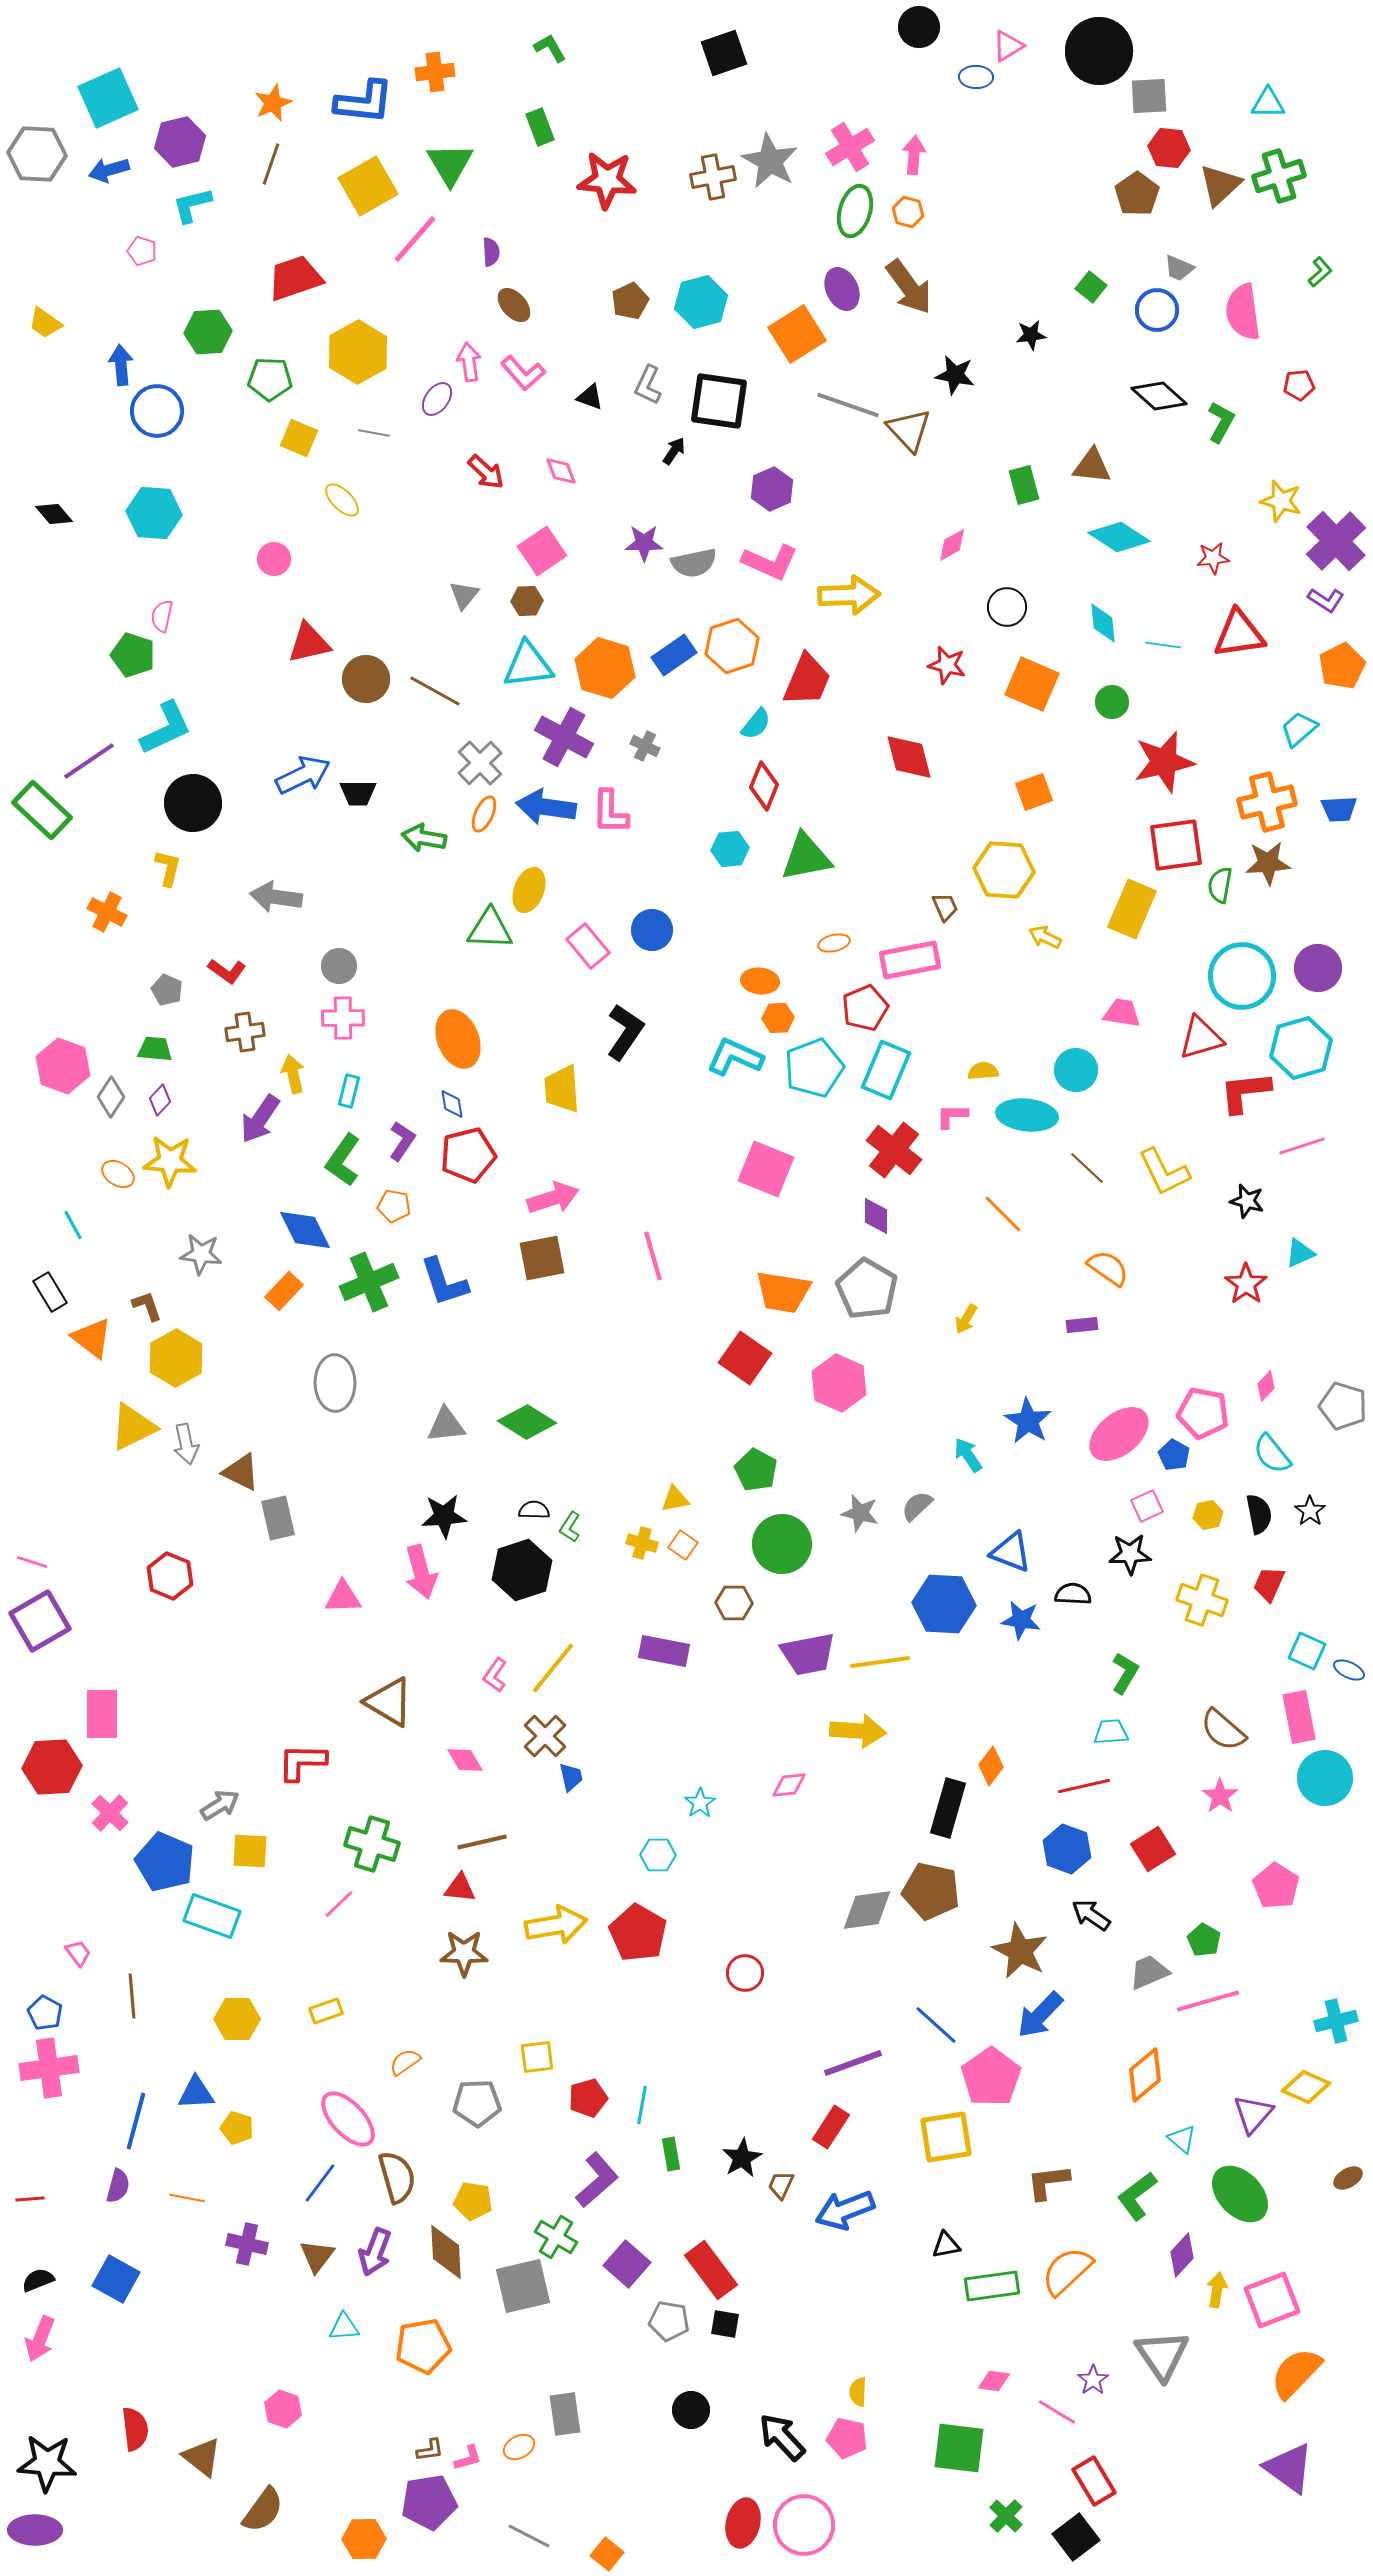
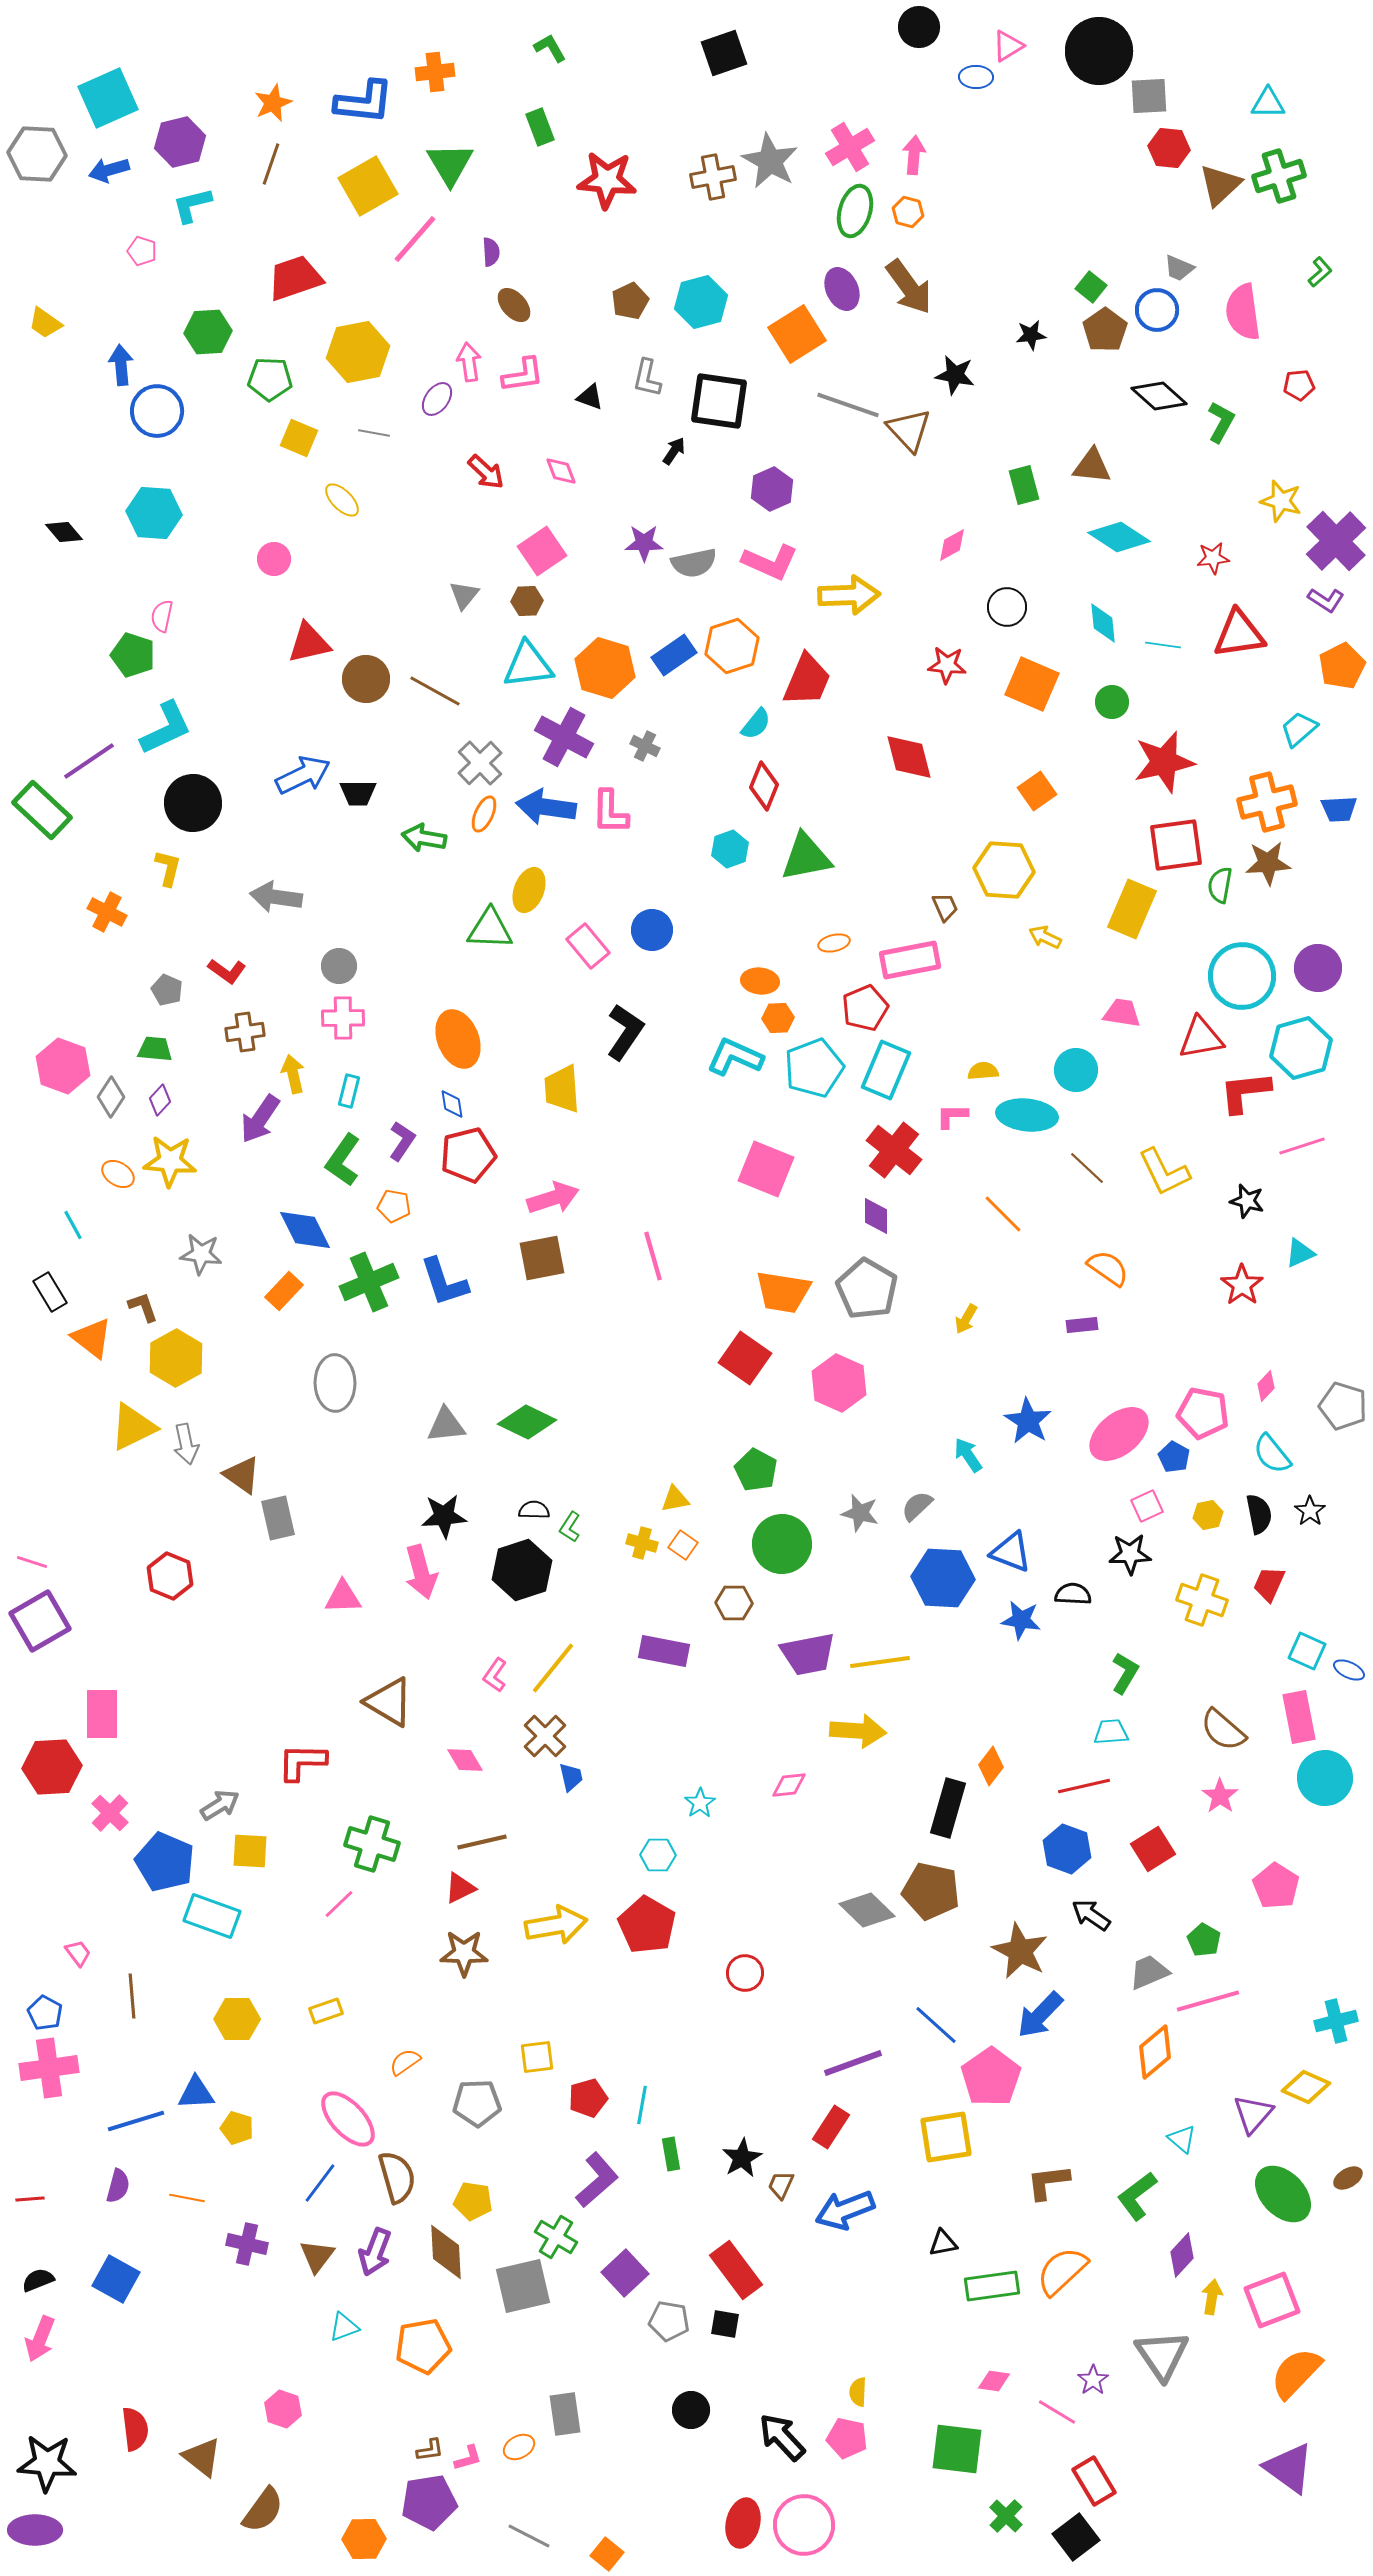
brown pentagon at (1137, 194): moved 32 px left, 136 px down
yellow hexagon at (358, 352): rotated 18 degrees clockwise
pink L-shape at (523, 373): moved 2 px down; rotated 57 degrees counterclockwise
gray L-shape at (648, 385): moved 1 px left, 7 px up; rotated 12 degrees counterclockwise
black diamond at (54, 514): moved 10 px right, 18 px down
red star at (947, 665): rotated 9 degrees counterclockwise
orange square at (1034, 792): moved 3 px right, 1 px up; rotated 15 degrees counterclockwise
cyan hexagon at (730, 849): rotated 15 degrees counterclockwise
red triangle at (1201, 1038): rotated 6 degrees clockwise
red star at (1246, 1284): moved 4 px left, 1 px down
brown L-shape at (147, 1306): moved 4 px left, 1 px down
green diamond at (527, 1422): rotated 6 degrees counterclockwise
blue pentagon at (1174, 1455): moved 2 px down
brown triangle at (241, 1472): moved 1 px right, 3 px down; rotated 9 degrees clockwise
blue hexagon at (944, 1604): moved 1 px left, 26 px up
red triangle at (460, 1888): rotated 32 degrees counterclockwise
gray diamond at (867, 1910): rotated 52 degrees clockwise
red pentagon at (638, 1933): moved 9 px right, 8 px up
orange diamond at (1145, 2075): moved 10 px right, 23 px up
blue line at (136, 2121): rotated 58 degrees clockwise
green ellipse at (1240, 2194): moved 43 px right
black triangle at (946, 2245): moved 3 px left, 2 px up
purple square at (627, 2264): moved 2 px left, 9 px down; rotated 6 degrees clockwise
red rectangle at (711, 2270): moved 25 px right
orange semicircle at (1067, 2271): moved 5 px left
yellow arrow at (1217, 2290): moved 5 px left, 7 px down
cyan triangle at (344, 2327): rotated 16 degrees counterclockwise
green square at (959, 2448): moved 2 px left, 1 px down
